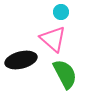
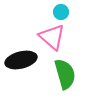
pink triangle: moved 1 px left, 2 px up
green semicircle: rotated 12 degrees clockwise
